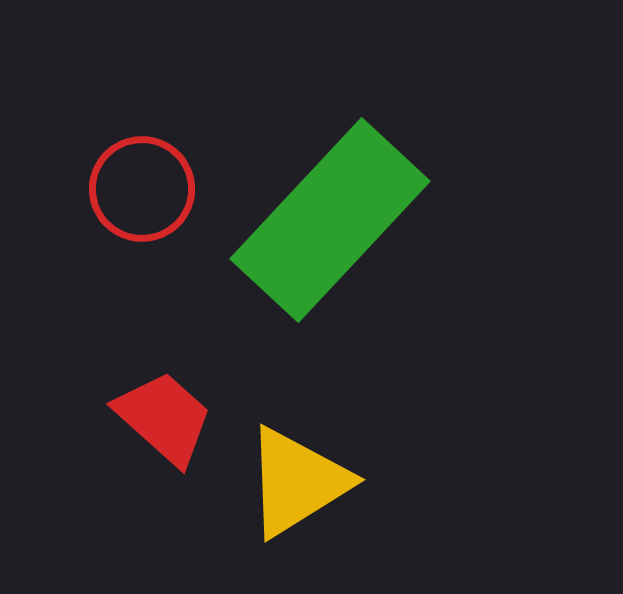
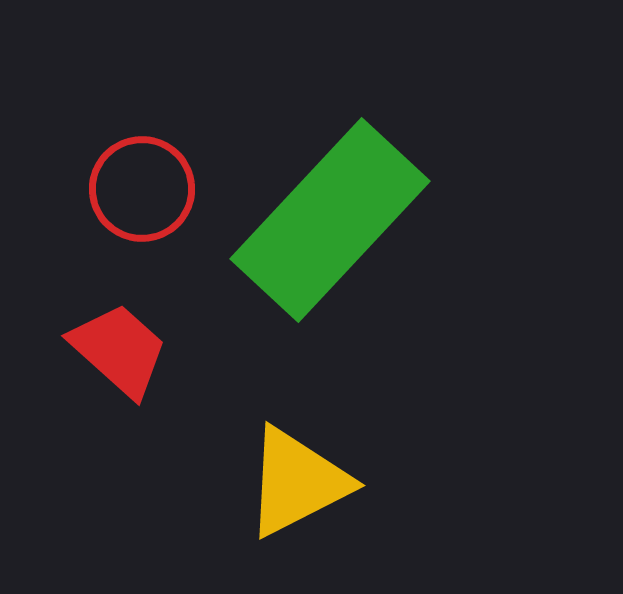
red trapezoid: moved 45 px left, 68 px up
yellow triangle: rotated 5 degrees clockwise
